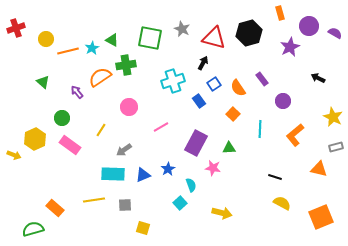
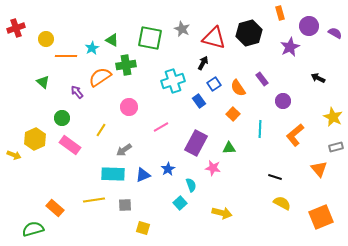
orange line at (68, 51): moved 2 px left, 5 px down; rotated 15 degrees clockwise
orange triangle at (319, 169): rotated 36 degrees clockwise
